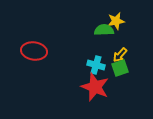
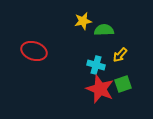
yellow star: moved 33 px left
red ellipse: rotated 10 degrees clockwise
green square: moved 3 px right, 16 px down
red star: moved 5 px right, 2 px down
